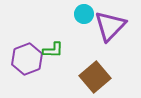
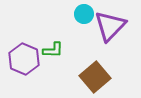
purple hexagon: moved 3 px left; rotated 16 degrees counterclockwise
